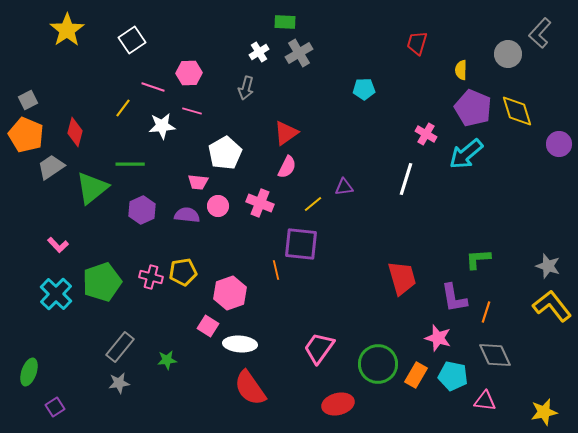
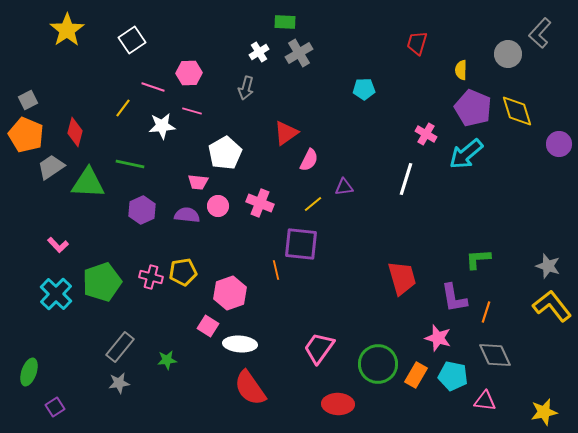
green line at (130, 164): rotated 12 degrees clockwise
pink semicircle at (287, 167): moved 22 px right, 7 px up
green triangle at (92, 188): moved 4 px left, 5 px up; rotated 42 degrees clockwise
red ellipse at (338, 404): rotated 16 degrees clockwise
